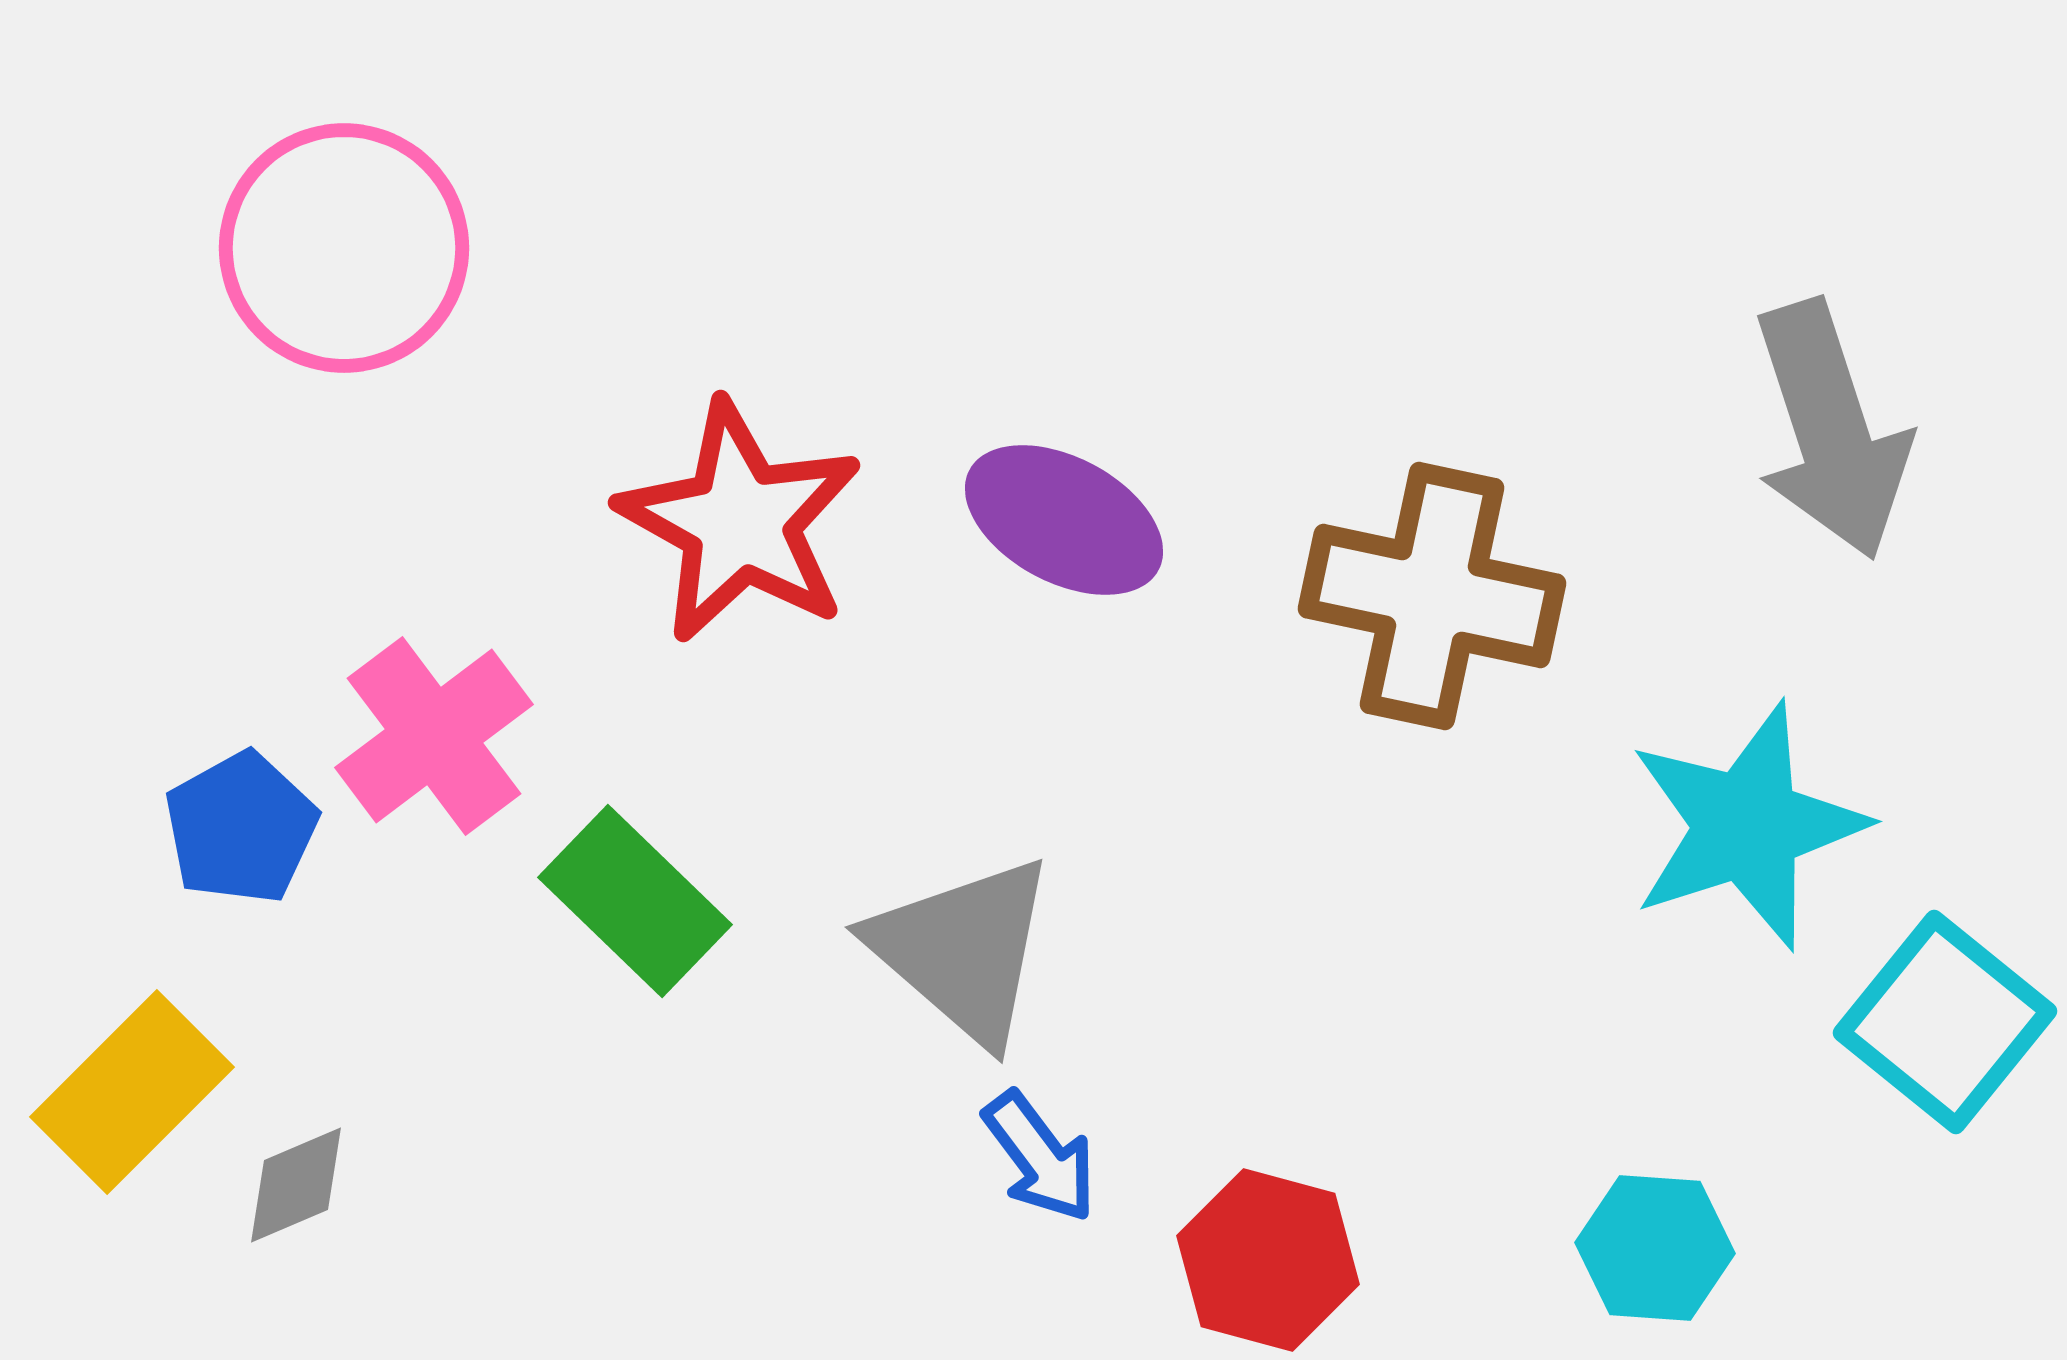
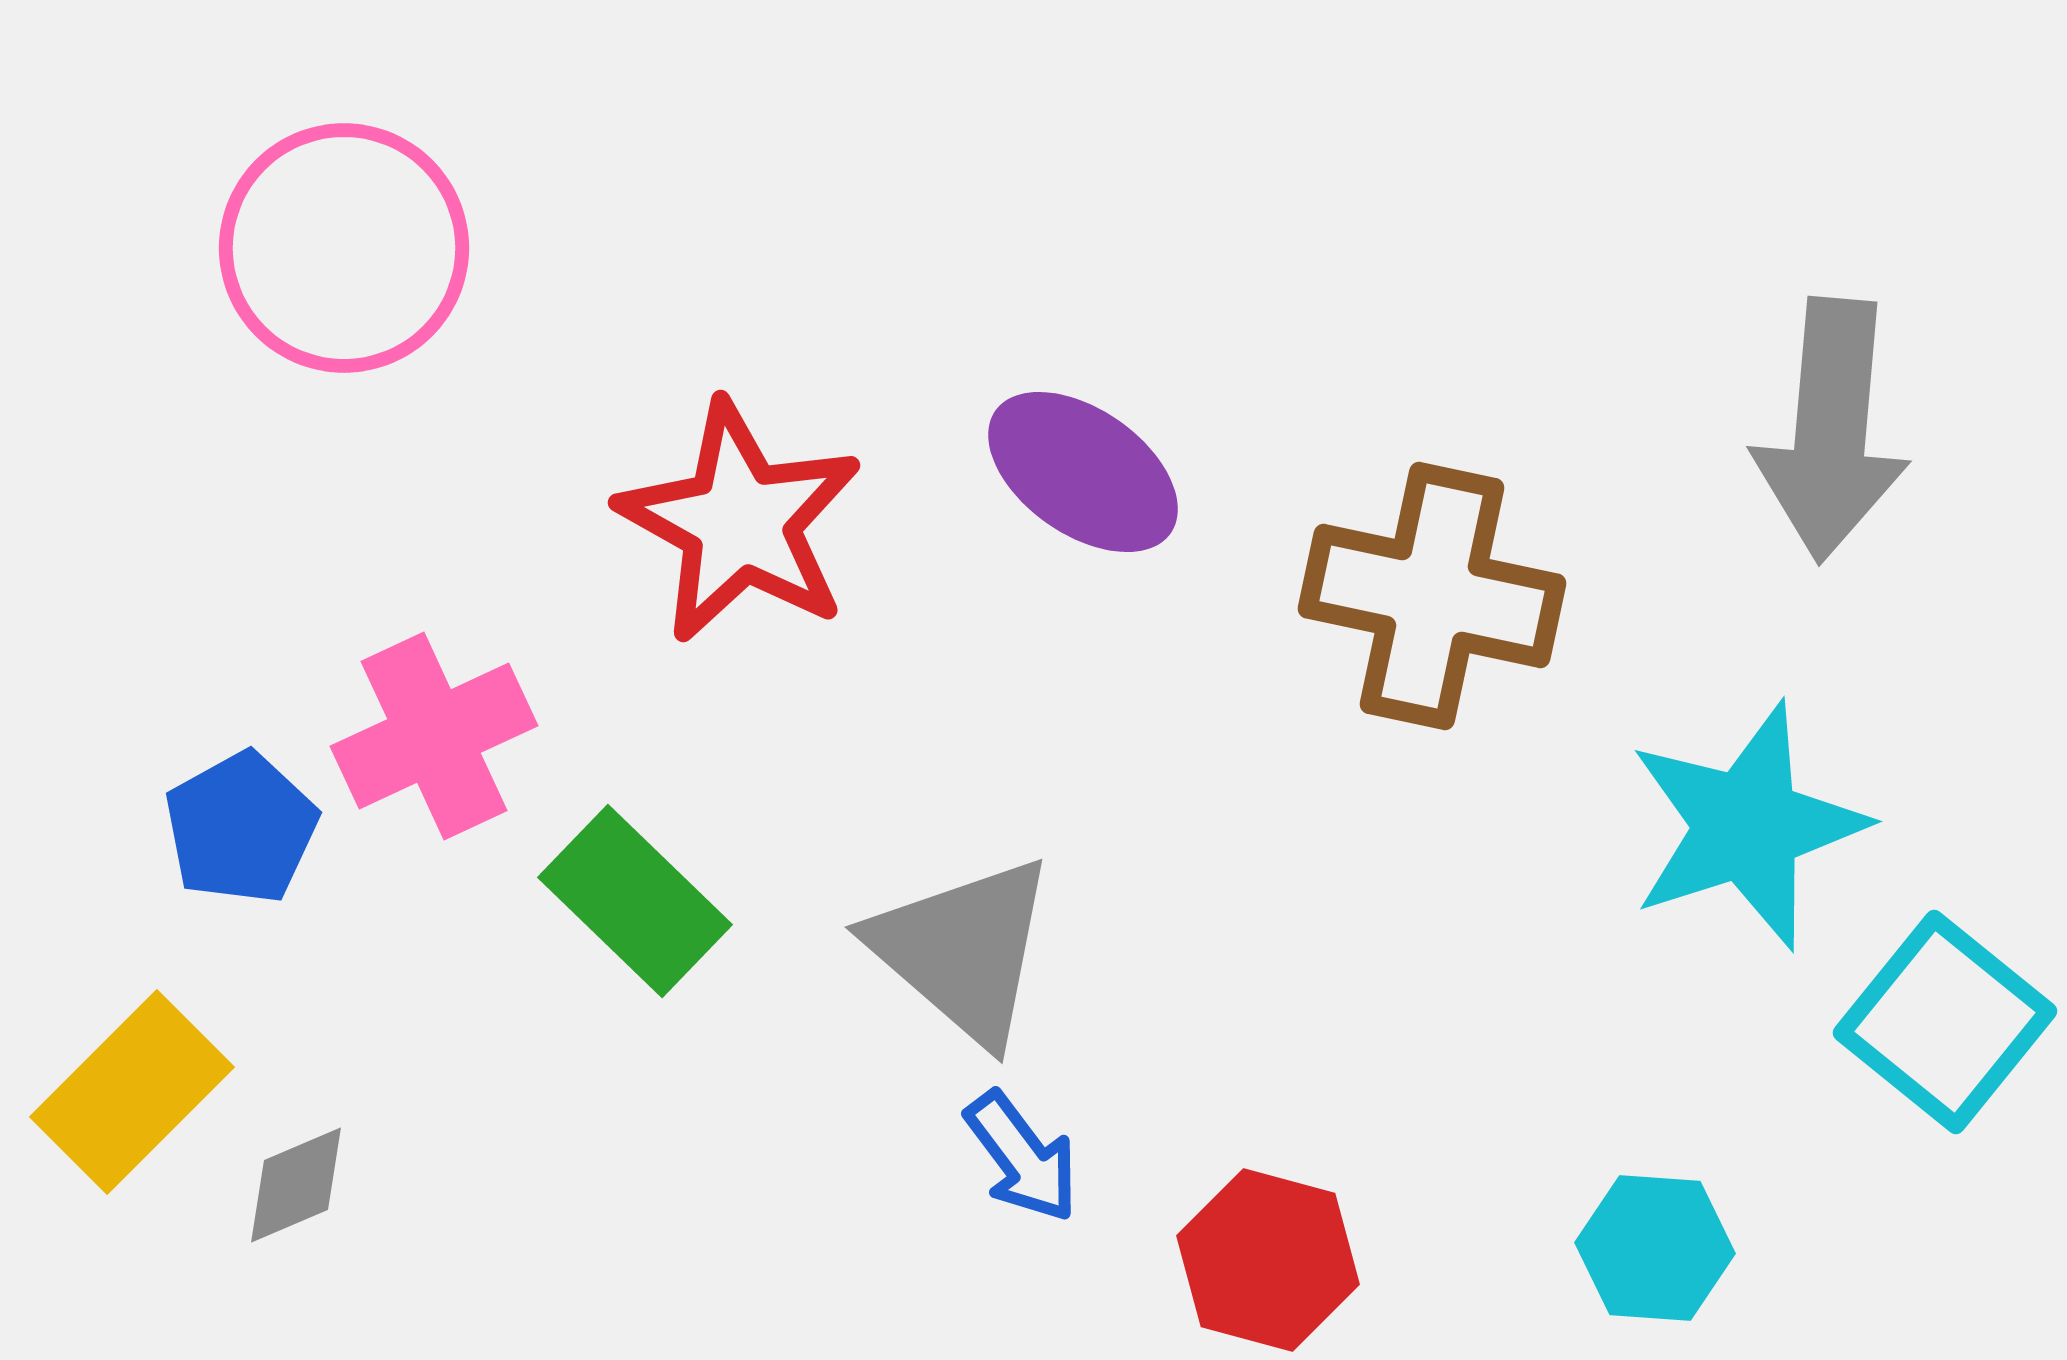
gray arrow: rotated 23 degrees clockwise
purple ellipse: moved 19 px right, 48 px up; rotated 7 degrees clockwise
pink cross: rotated 12 degrees clockwise
blue arrow: moved 18 px left
